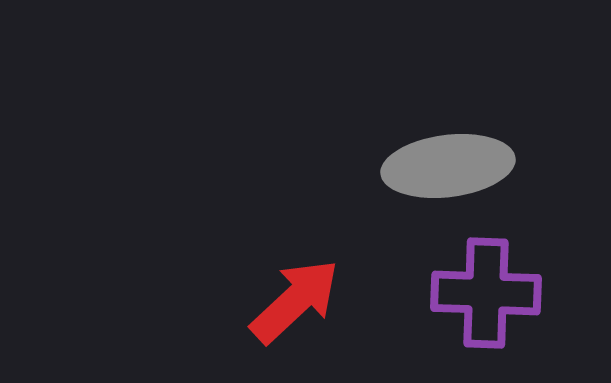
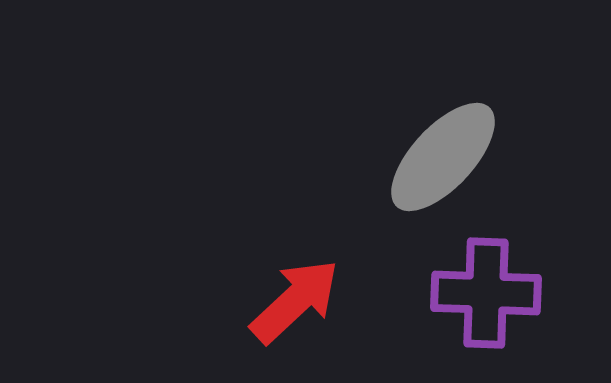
gray ellipse: moved 5 px left, 9 px up; rotated 40 degrees counterclockwise
